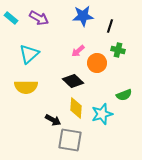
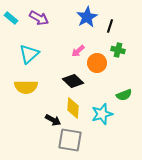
blue star: moved 4 px right, 1 px down; rotated 25 degrees counterclockwise
yellow diamond: moved 3 px left
